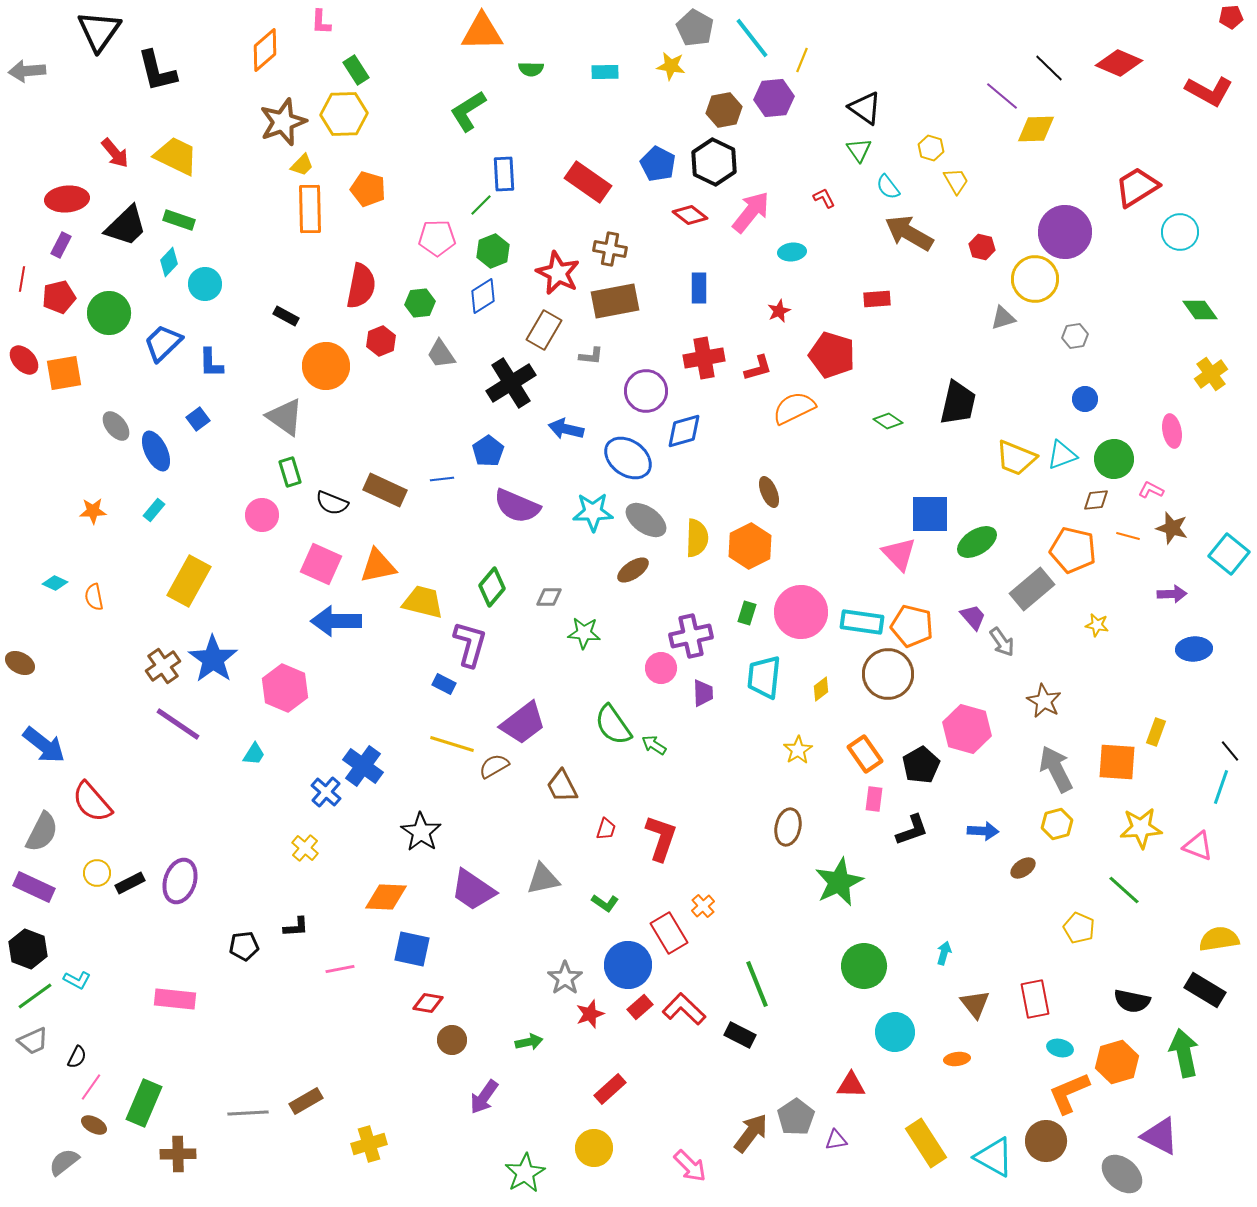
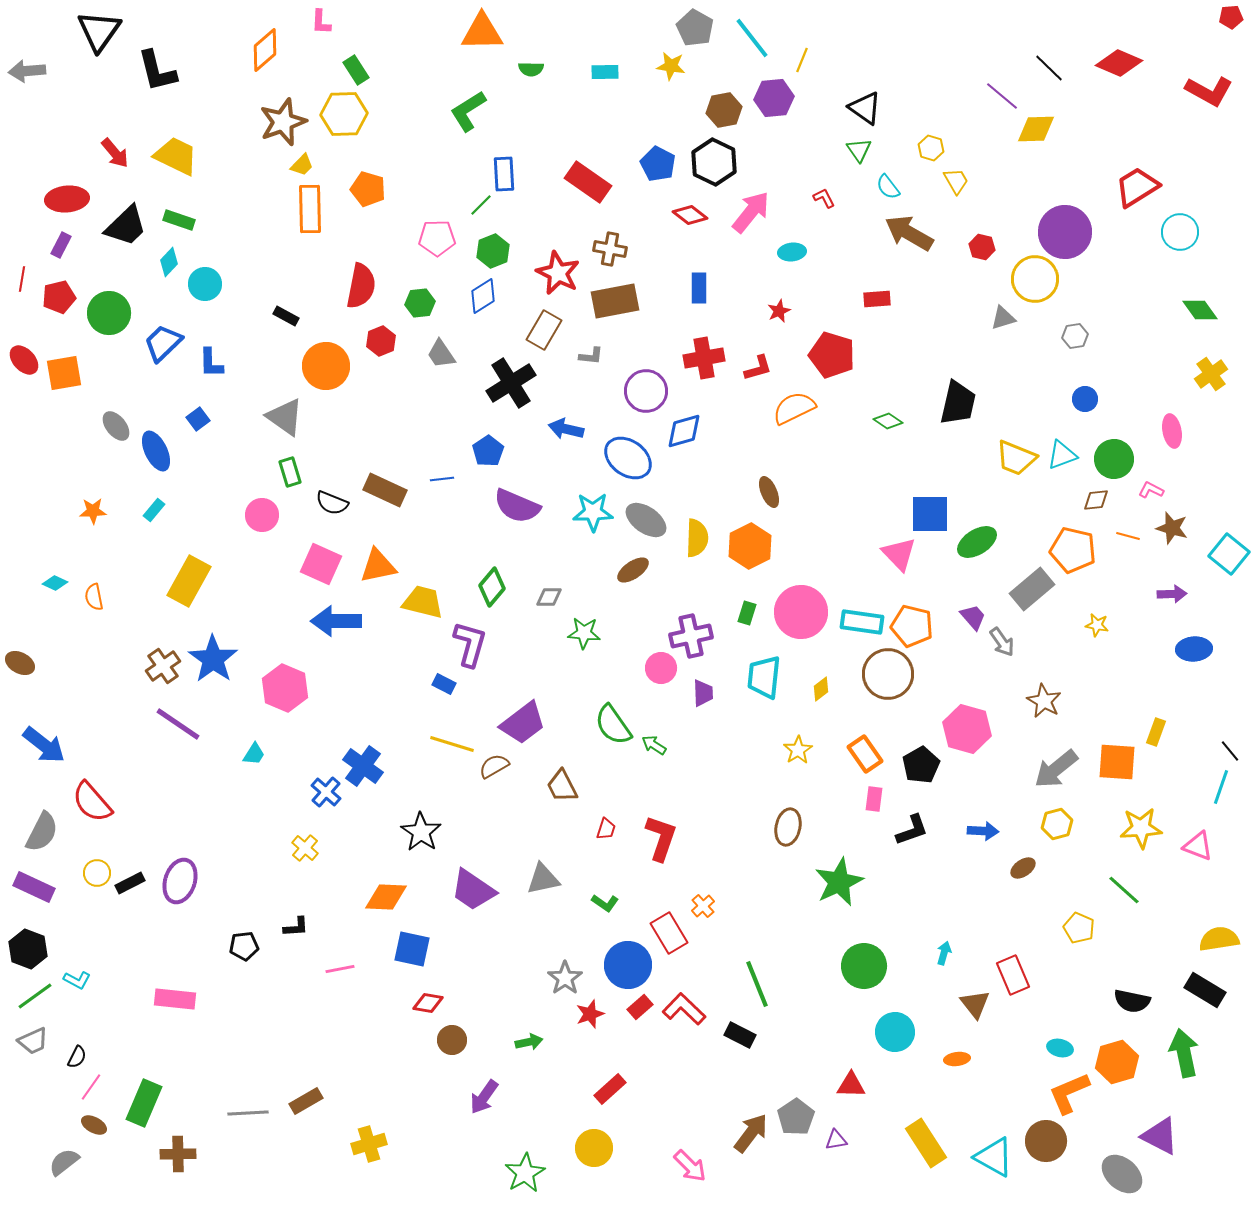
gray arrow at (1056, 769): rotated 102 degrees counterclockwise
red rectangle at (1035, 999): moved 22 px left, 24 px up; rotated 12 degrees counterclockwise
